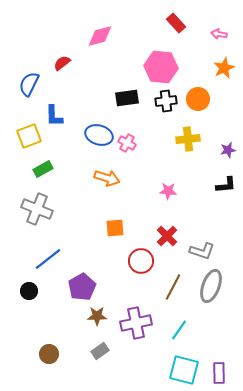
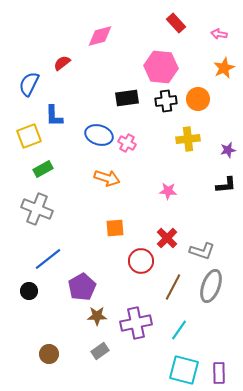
red cross: moved 2 px down
